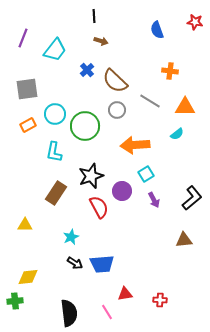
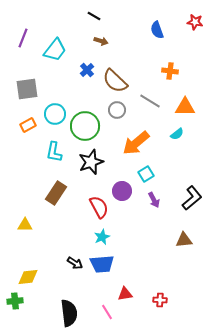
black line: rotated 56 degrees counterclockwise
orange arrow: moved 1 px right, 2 px up; rotated 36 degrees counterclockwise
black star: moved 14 px up
cyan star: moved 31 px right
